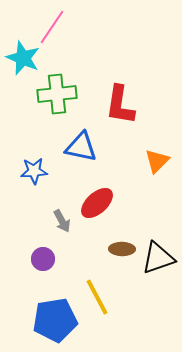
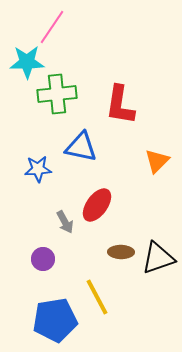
cyan star: moved 4 px right, 4 px down; rotated 24 degrees counterclockwise
blue star: moved 4 px right, 2 px up
red ellipse: moved 2 px down; rotated 12 degrees counterclockwise
gray arrow: moved 3 px right, 1 px down
brown ellipse: moved 1 px left, 3 px down
